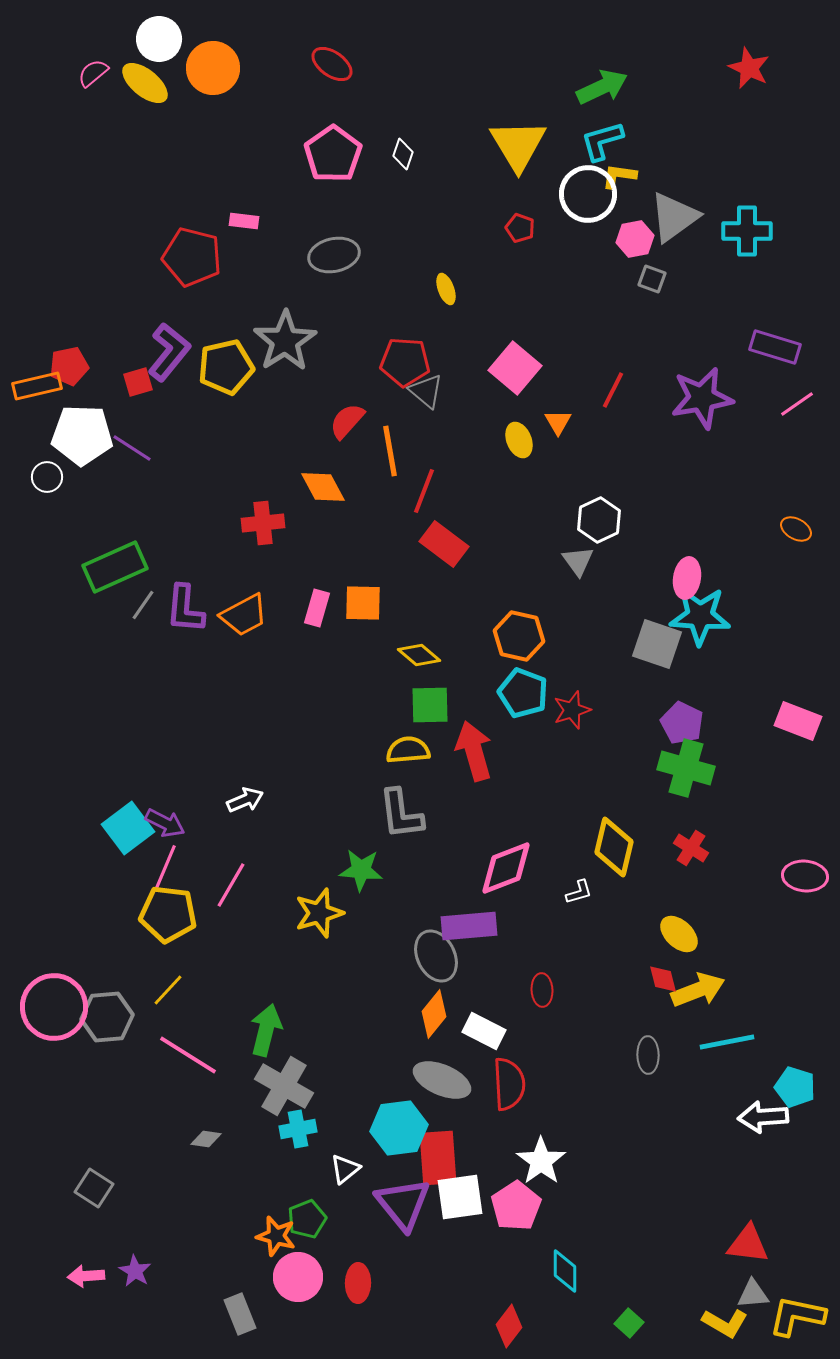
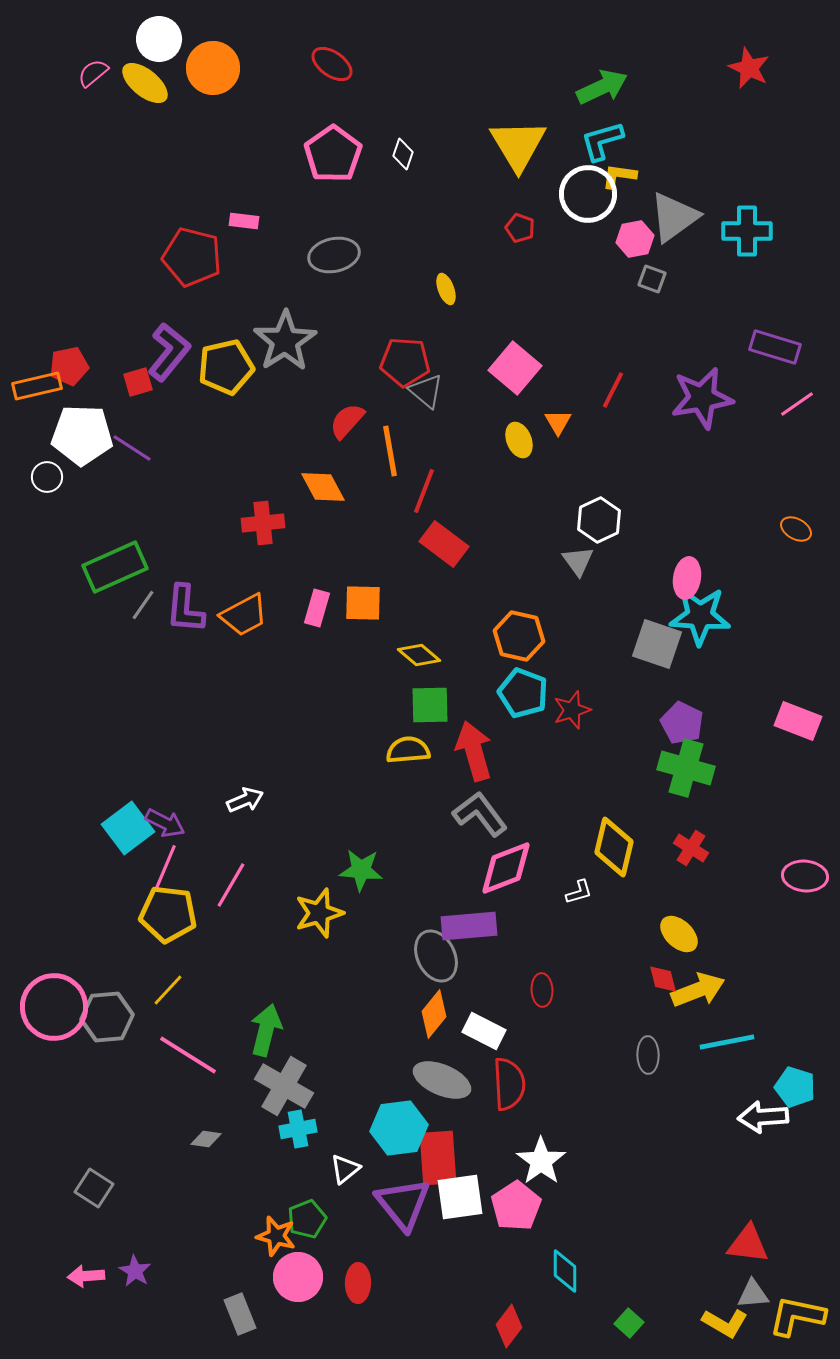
gray L-shape at (401, 814): moved 79 px right; rotated 150 degrees clockwise
